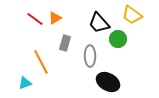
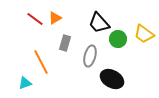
yellow trapezoid: moved 12 px right, 19 px down
gray ellipse: rotated 15 degrees clockwise
black ellipse: moved 4 px right, 3 px up
